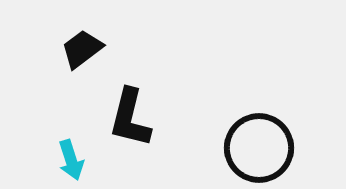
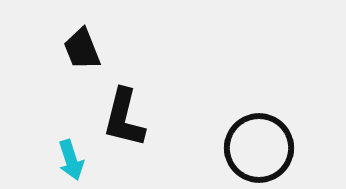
black trapezoid: rotated 75 degrees counterclockwise
black L-shape: moved 6 px left
